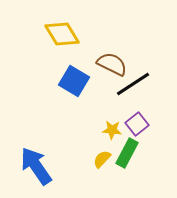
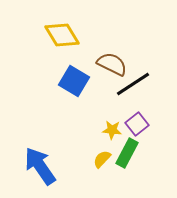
yellow diamond: moved 1 px down
blue arrow: moved 4 px right
